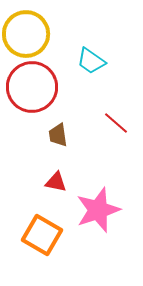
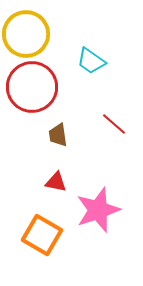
red line: moved 2 px left, 1 px down
